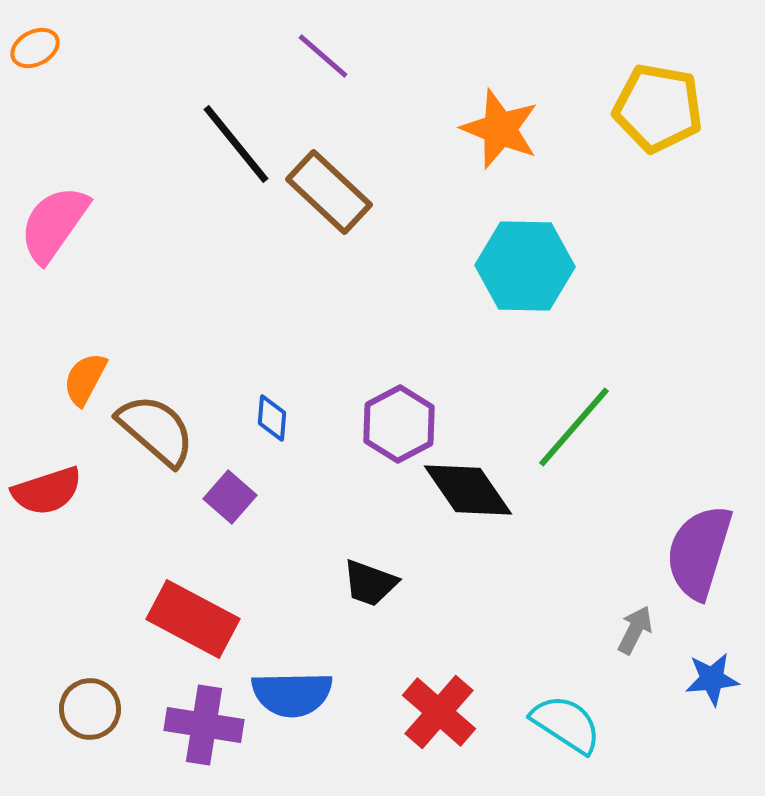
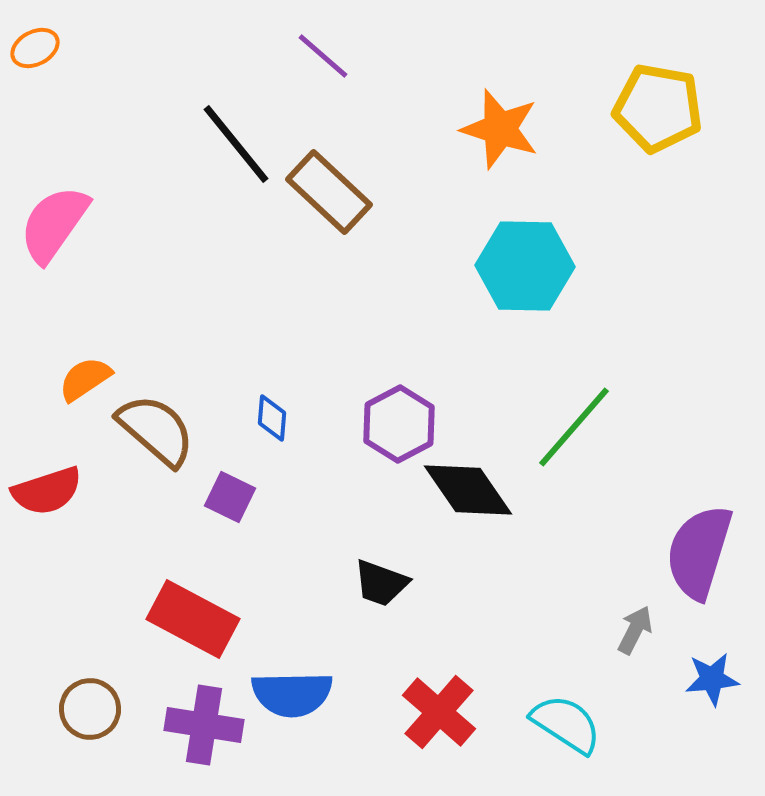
orange star: rotated 4 degrees counterclockwise
orange semicircle: rotated 28 degrees clockwise
purple square: rotated 15 degrees counterclockwise
black trapezoid: moved 11 px right
